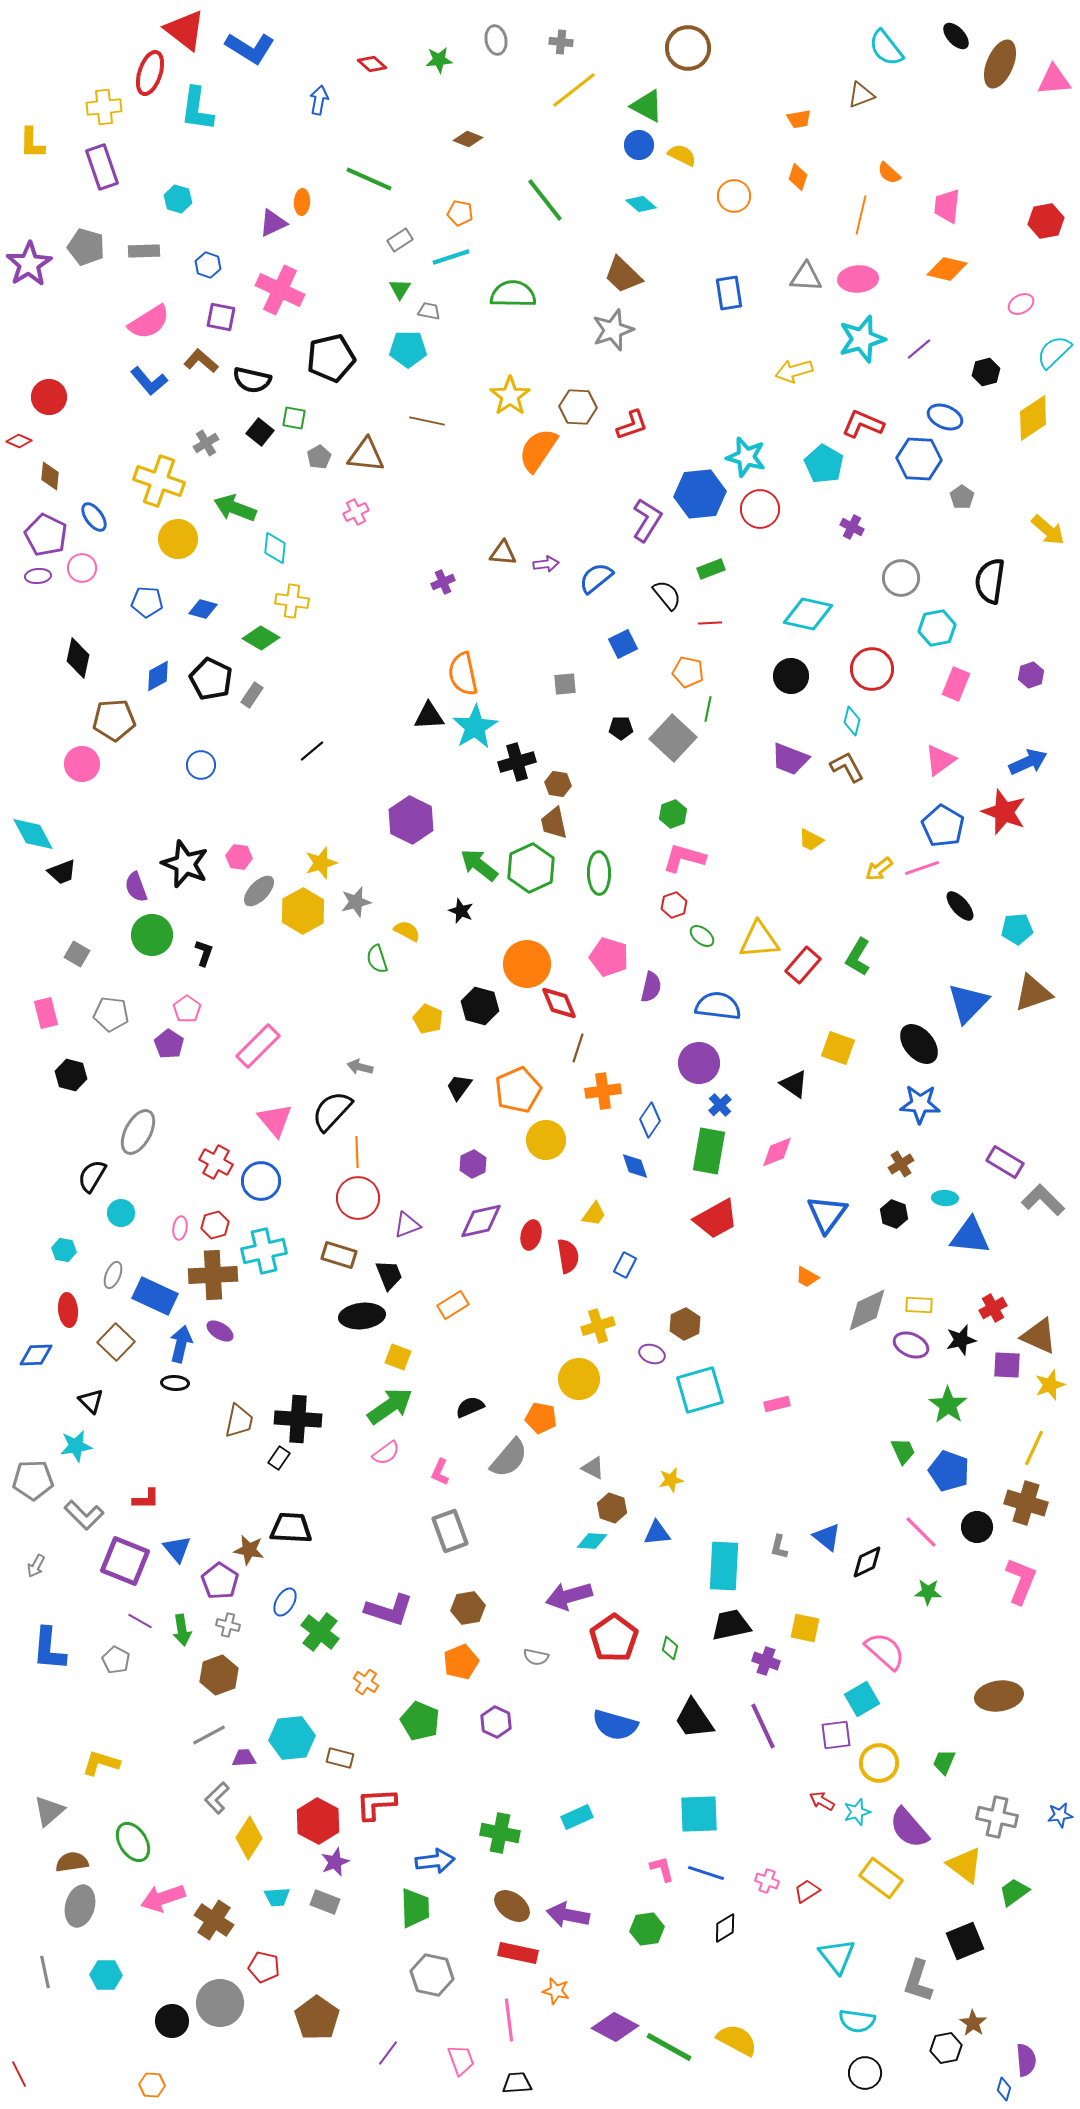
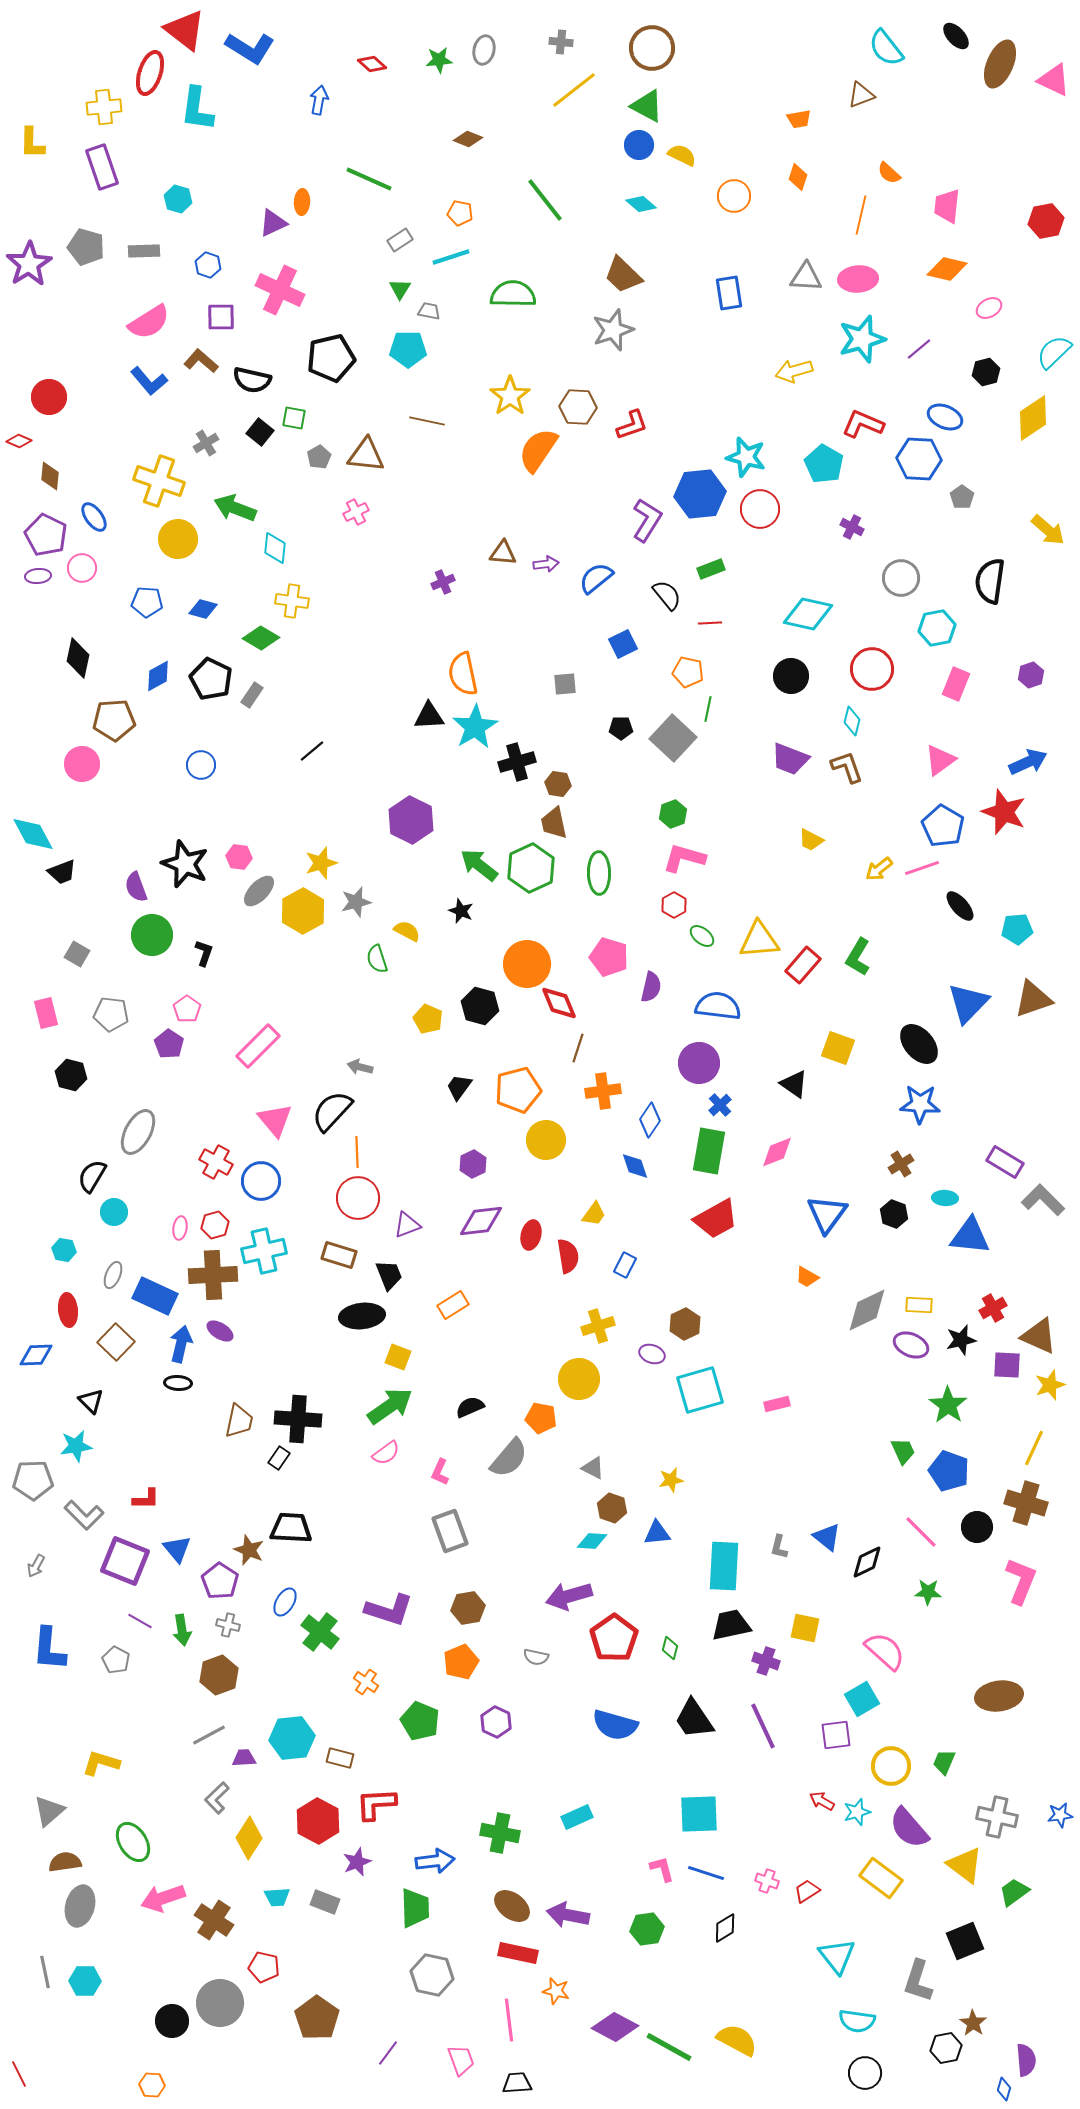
gray ellipse at (496, 40): moved 12 px left, 10 px down; rotated 24 degrees clockwise
brown circle at (688, 48): moved 36 px left
pink triangle at (1054, 80): rotated 30 degrees clockwise
pink ellipse at (1021, 304): moved 32 px left, 4 px down
purple square at (221, 317): rotated 12 degrees counterclockwise
brown L-shape at (847, 767): rotated 9 degrees clockwise
red hexagon at (674, 905): rotated 10 degrees counterclockwise
brown triangle at (1033, 993): moved 6 px down
orange pentagon at (518, 1090): rotated 9 degrees clockwise
cyan circle at (121, 1213): moved 7 px left, 1 px up
purple diamond at (481, 1221): rotated 6 degrees clockwise
black ellipse at (175, 1383): moved 3 px right
brown star at (249, 1550): rotated 12 degrees clockwise
yellow circle at (879, 1763): moved 12 px right, 3 px down
brown semicircle at (72, 1862): moved 7 px left
purple star at (335, 1862): moved 22 px right
cyan hexagon at (106, 1975): moved 21 px left, 6 px down
